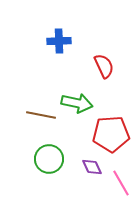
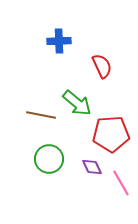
red semicircle: moved 2 px left
green arrow: rotated 28 degrees clockwise
